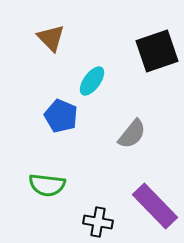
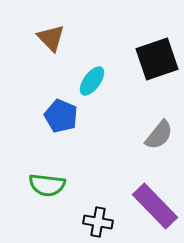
black square: moved 8 px down
gray semicircle: moved 27 px right, 1 px down
